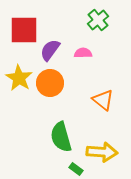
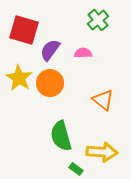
red square: rotated 16 degrees clockwise
green semicircle: moved 1 px up
